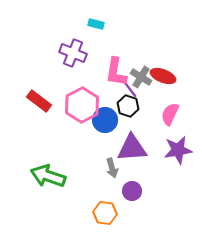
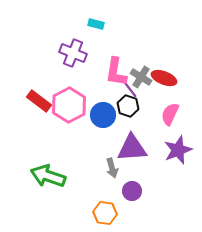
red ellipse: moved 1 px right, 2 px down
pink hexagon: moved 13 px left
blue circle: moved 2 px left, 5 px up
purple star: rotated 12 degrees counterclockwise
